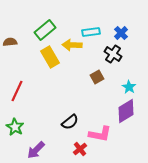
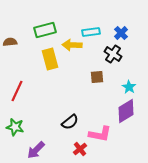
green rectangle: rotated 25 degrees clockwise
yellow rectangle: moved 2 px down; rotated 15 degrees clockwise
brown square: rotated 24 degrees clockwise
green star: rotated 18 degrees counterclockwise
